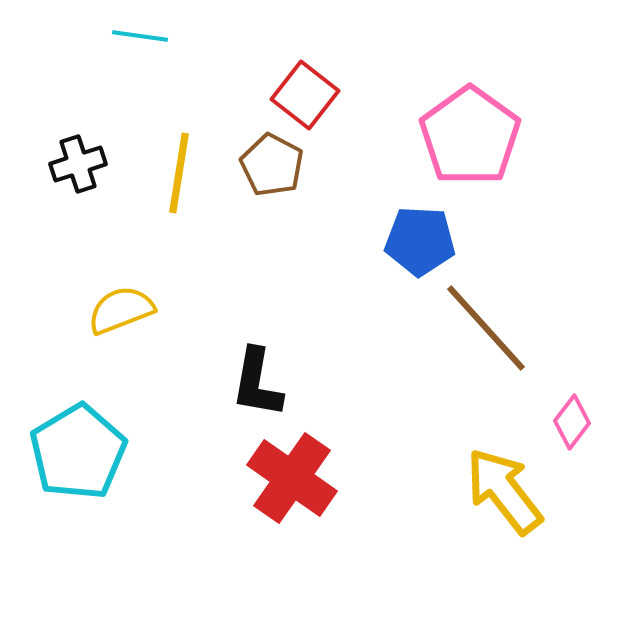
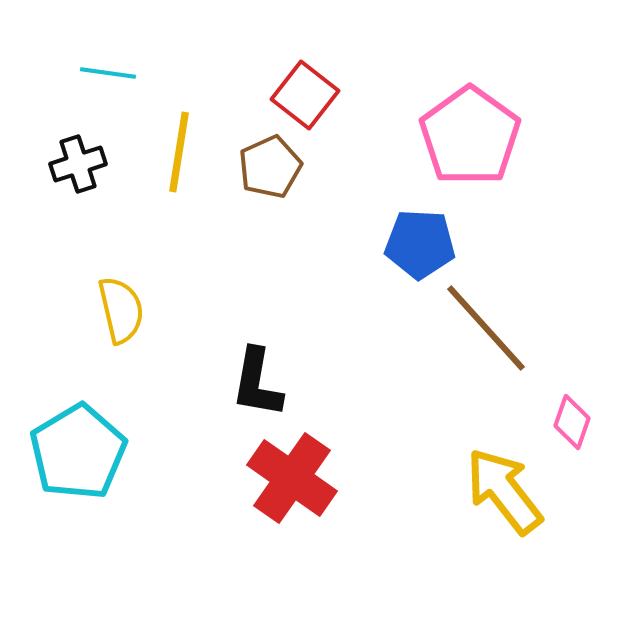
cyan line: moved 32 px left, 37 px down
brown pentagon: moved 2 px left, 2 px down; rotated 20 degrees clockwise
yellow line: moved 21 px up
blue pentagon: moved 3 px down
yellow semicircle: rotated 98 degrees clockwise
pink diamond: rotated 18 degrees counterclockwise
